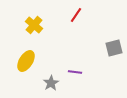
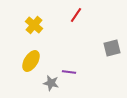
gray square: moved 2 px left
yellow ellipse: moved 5 px right
purple line: moved 6 px left
gray star: rotated 28 degrees counterclockwise
